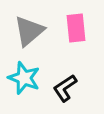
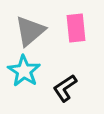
gray triangle: moved 1 px right
cyan star: moved 7 px up; rotated 12 degrees clockwise
